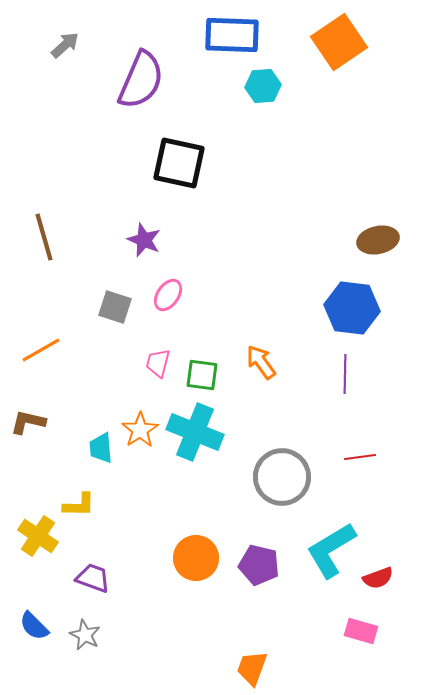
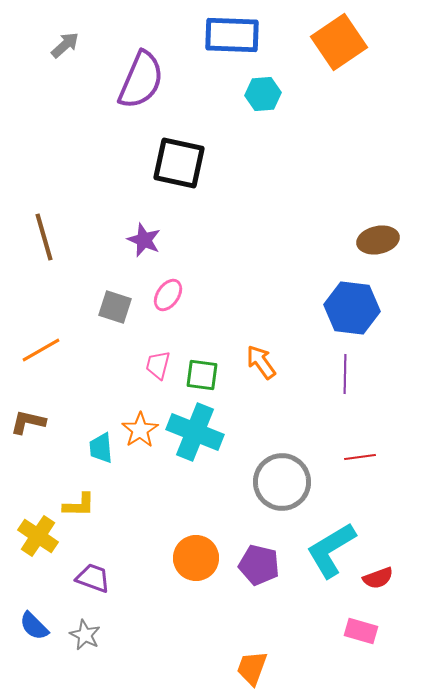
cyan hexagon: moved 8 px down
pink trapezoid: moved 2 px down
gray circle: moved 5 px down
